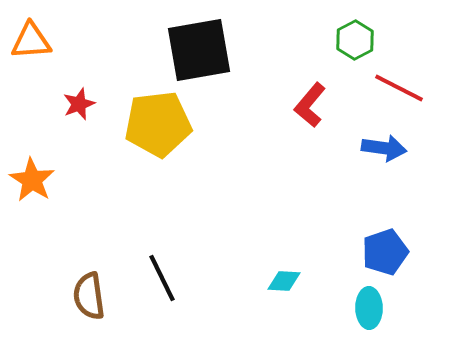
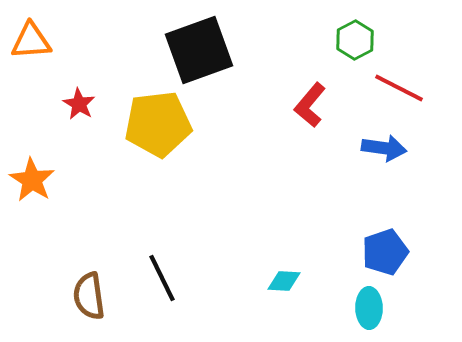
black square: rotated 10 degrees counterclockwise
red star: rotated 20 degrees counterclockwise
